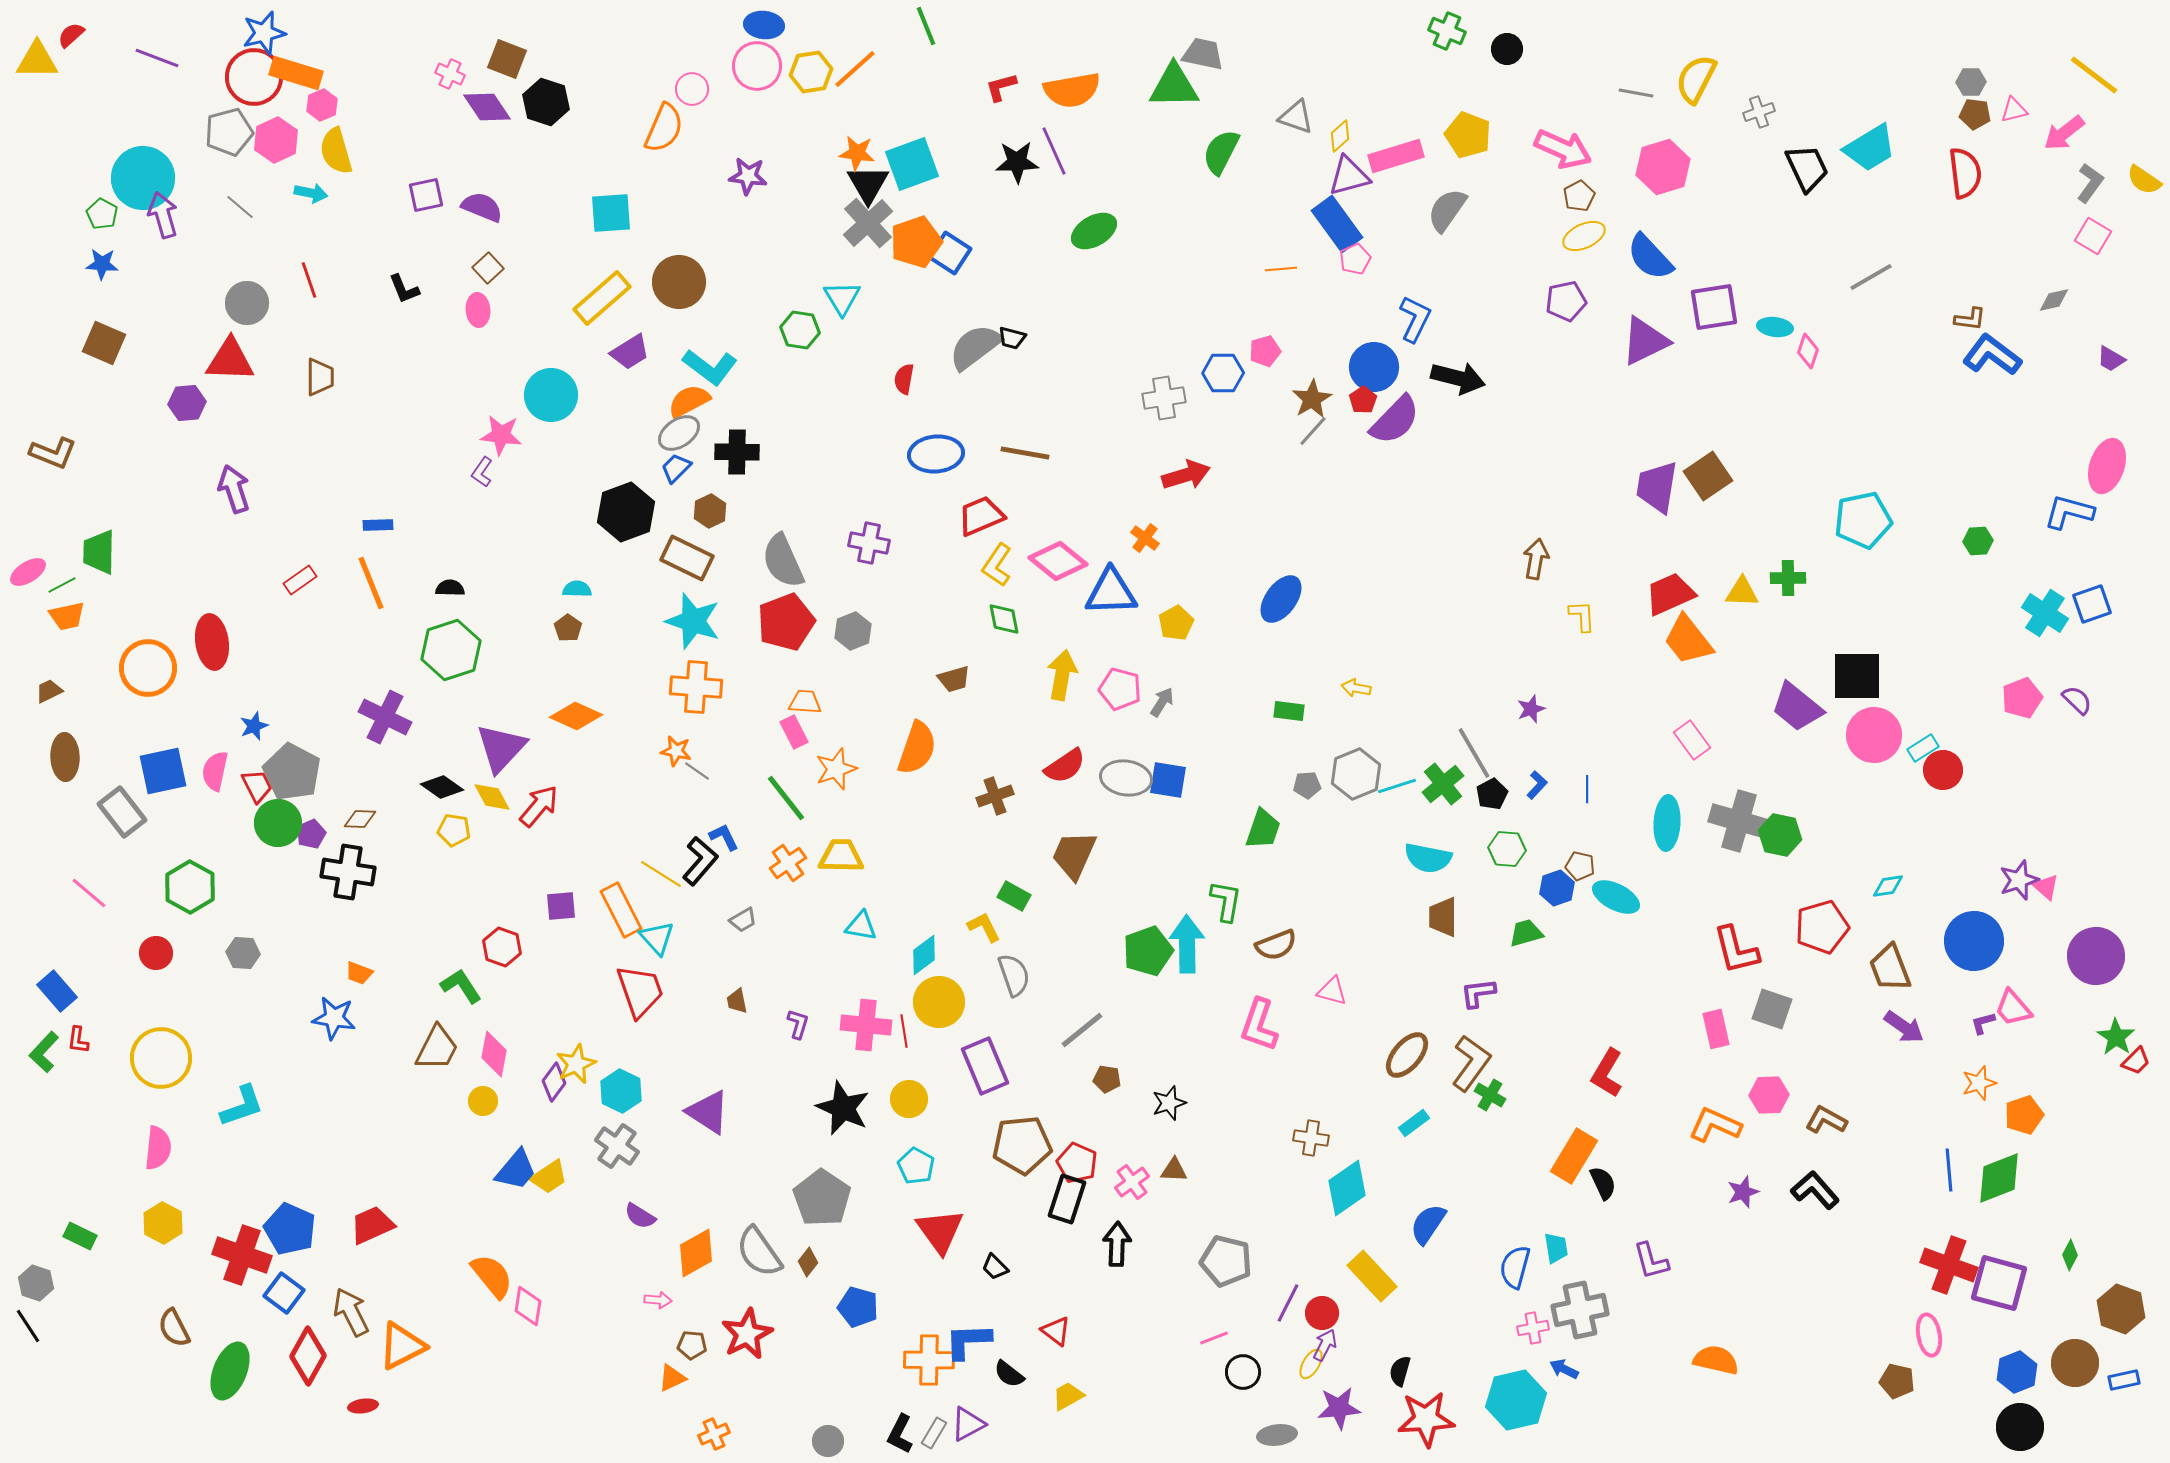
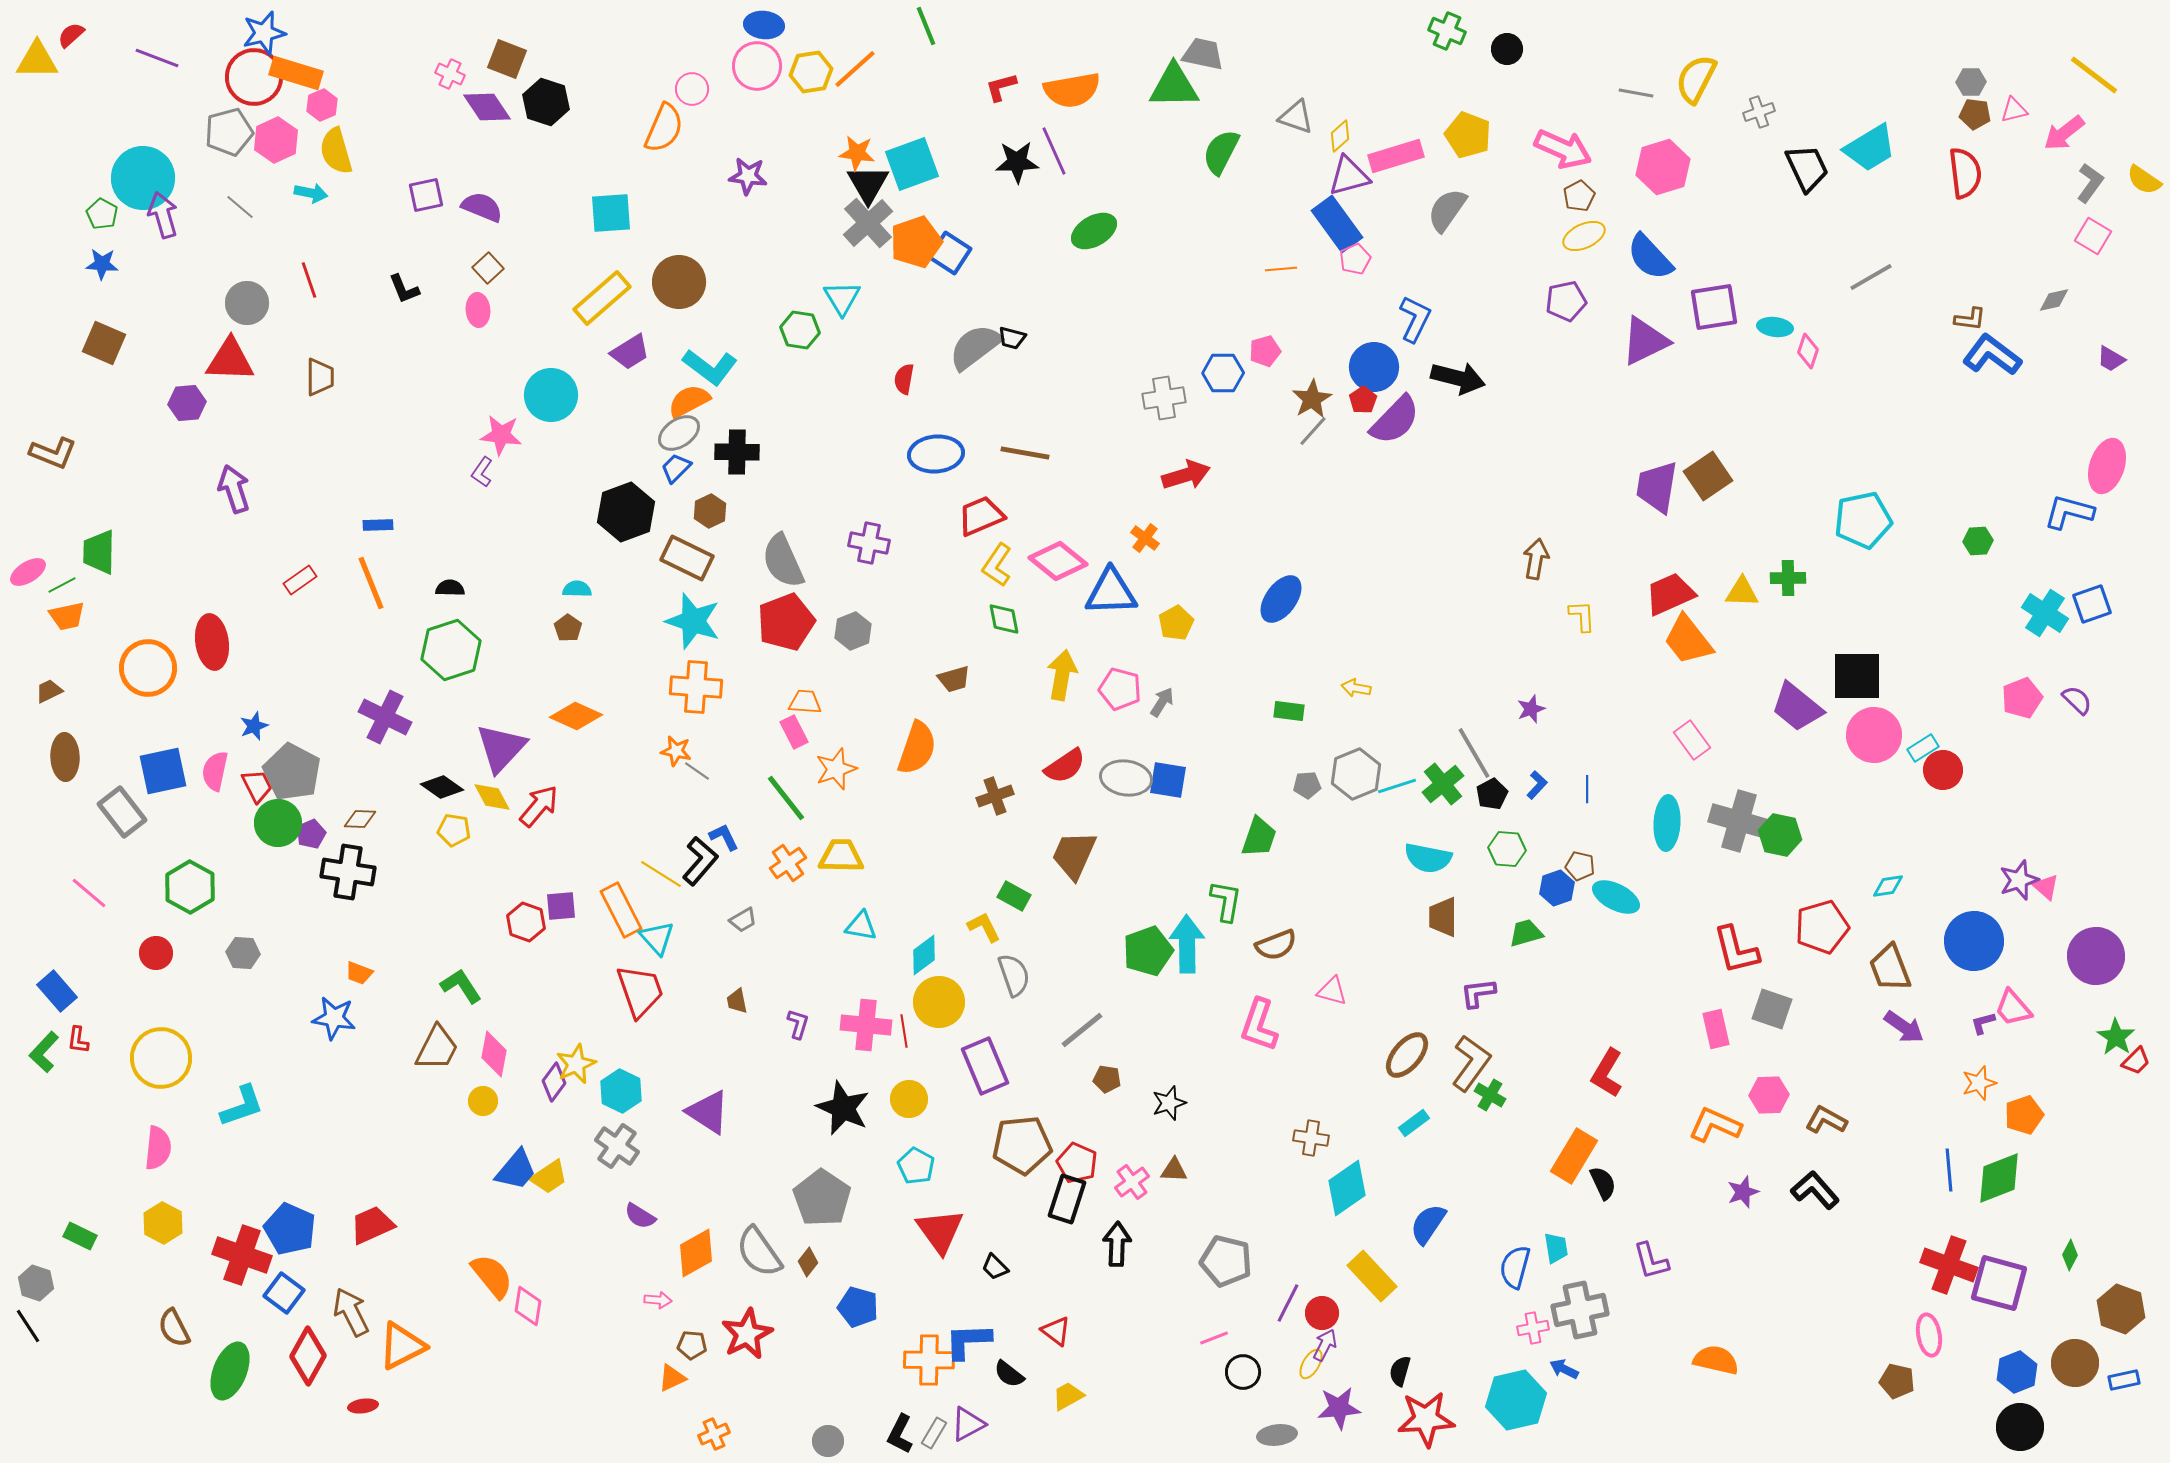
green trapezoid at (1263, 829): moved 4 px left, 8 px down
red hexagon at (502, 947): moved 24 px right, 25 px up
